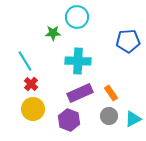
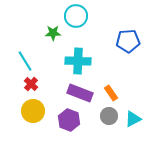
cyan circle: moved 1 px left, 1 px up
purple rectangle: rotated 45 degrees clockwise
yellow circle: moved 2 px down
